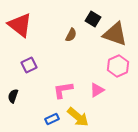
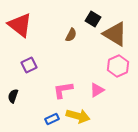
brown triangle: rotated 12 degrees clockwise
yellow arrow: moved 1 px up; rotated 25 degrees counterclockwise
